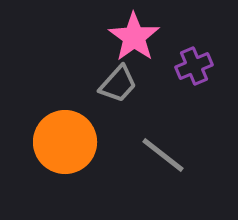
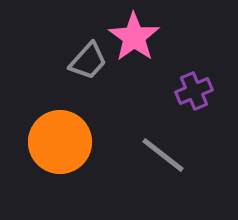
purple cross: moved 25 px down
gray trapezoid: moved 30 px left, 23 px up
orange circle: moved 5 px left
